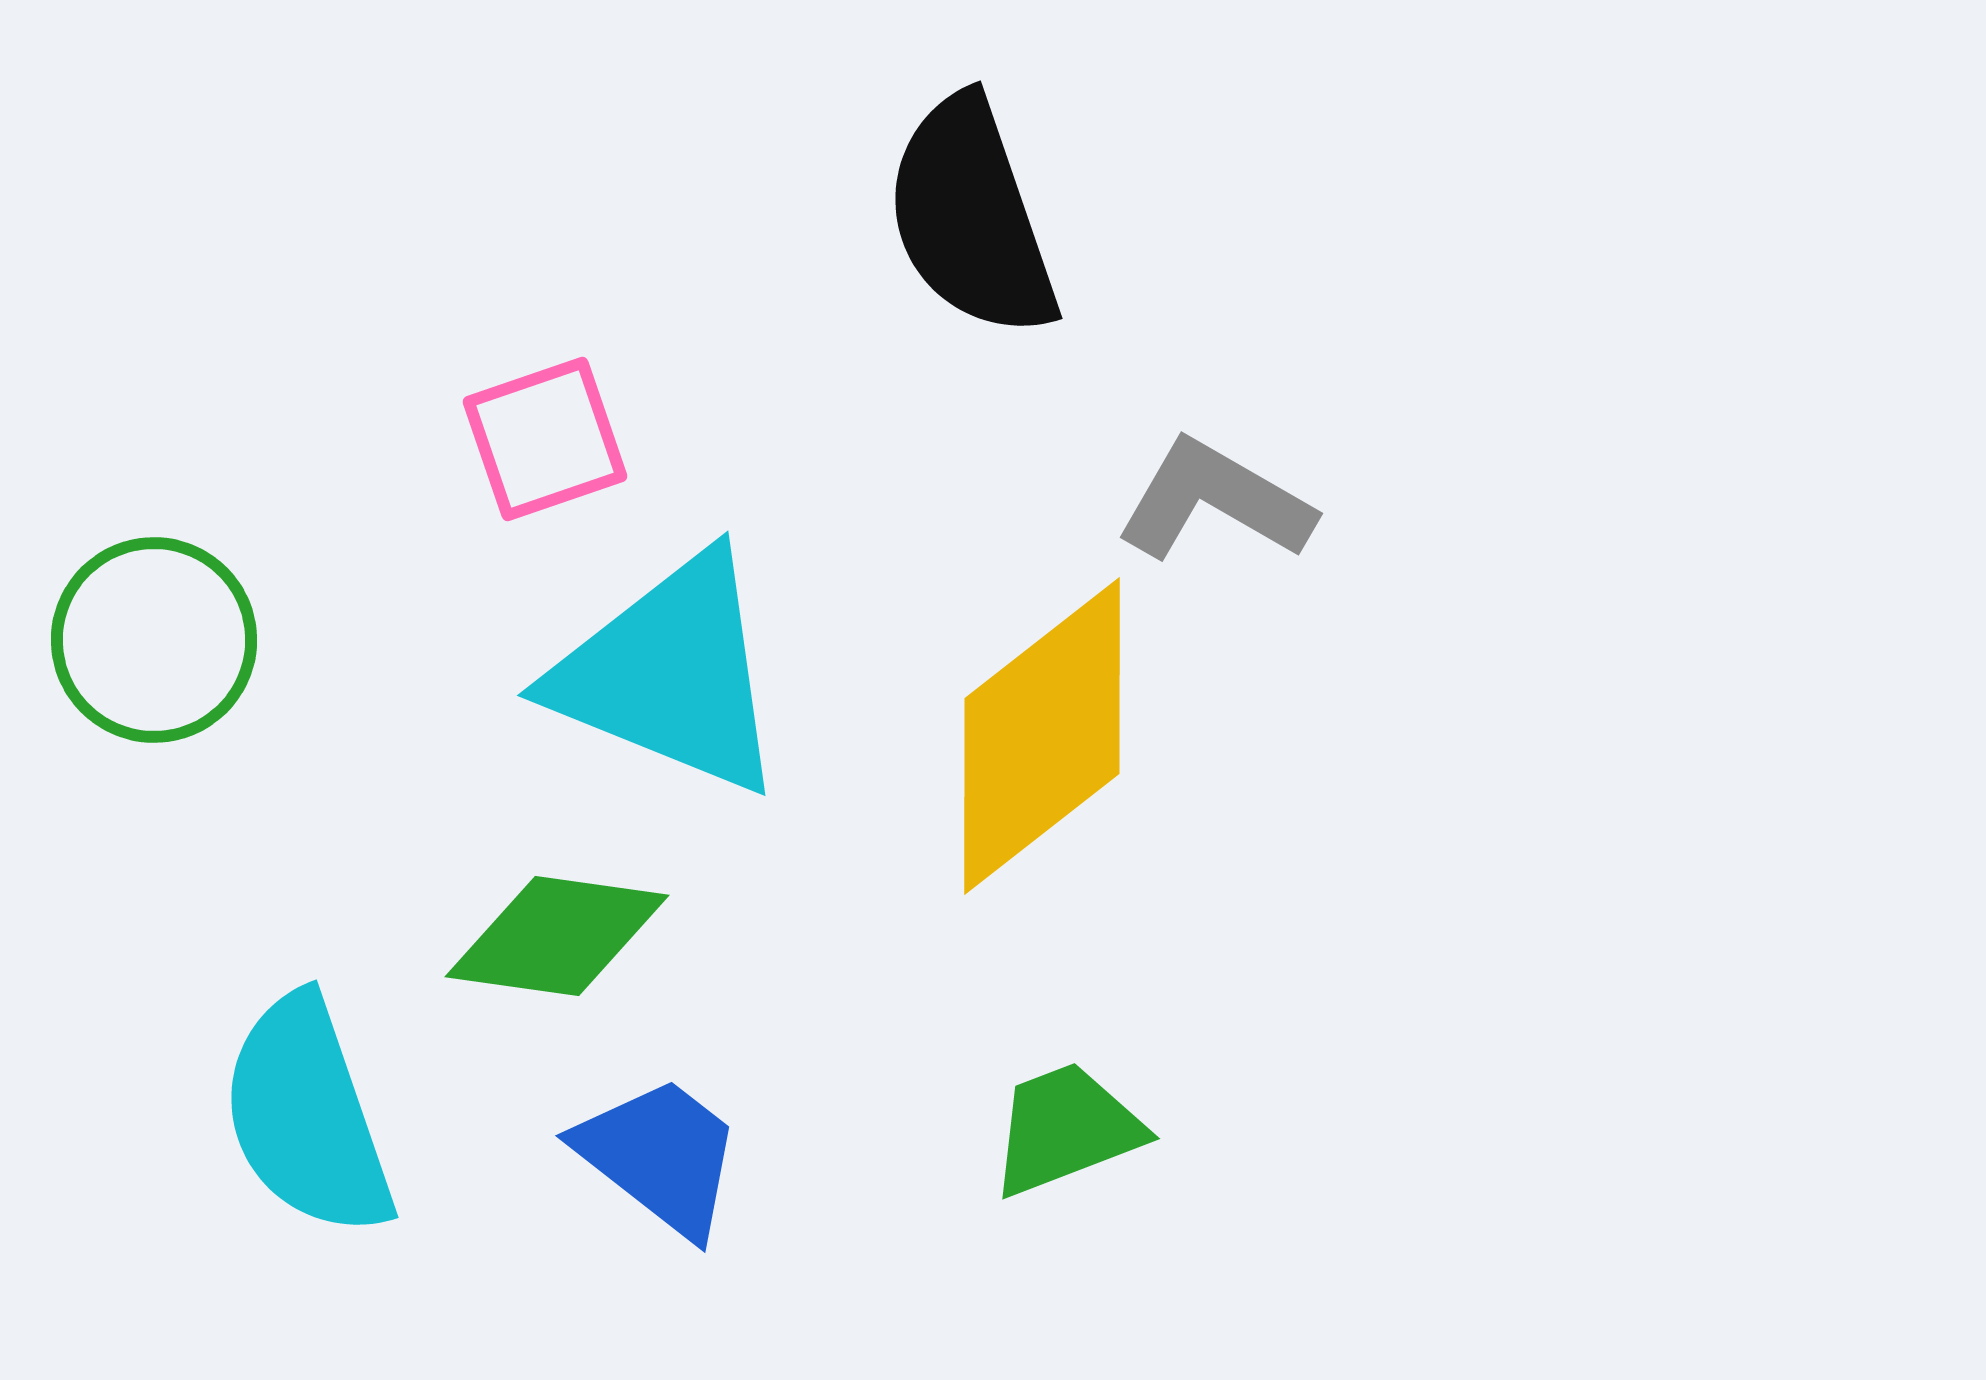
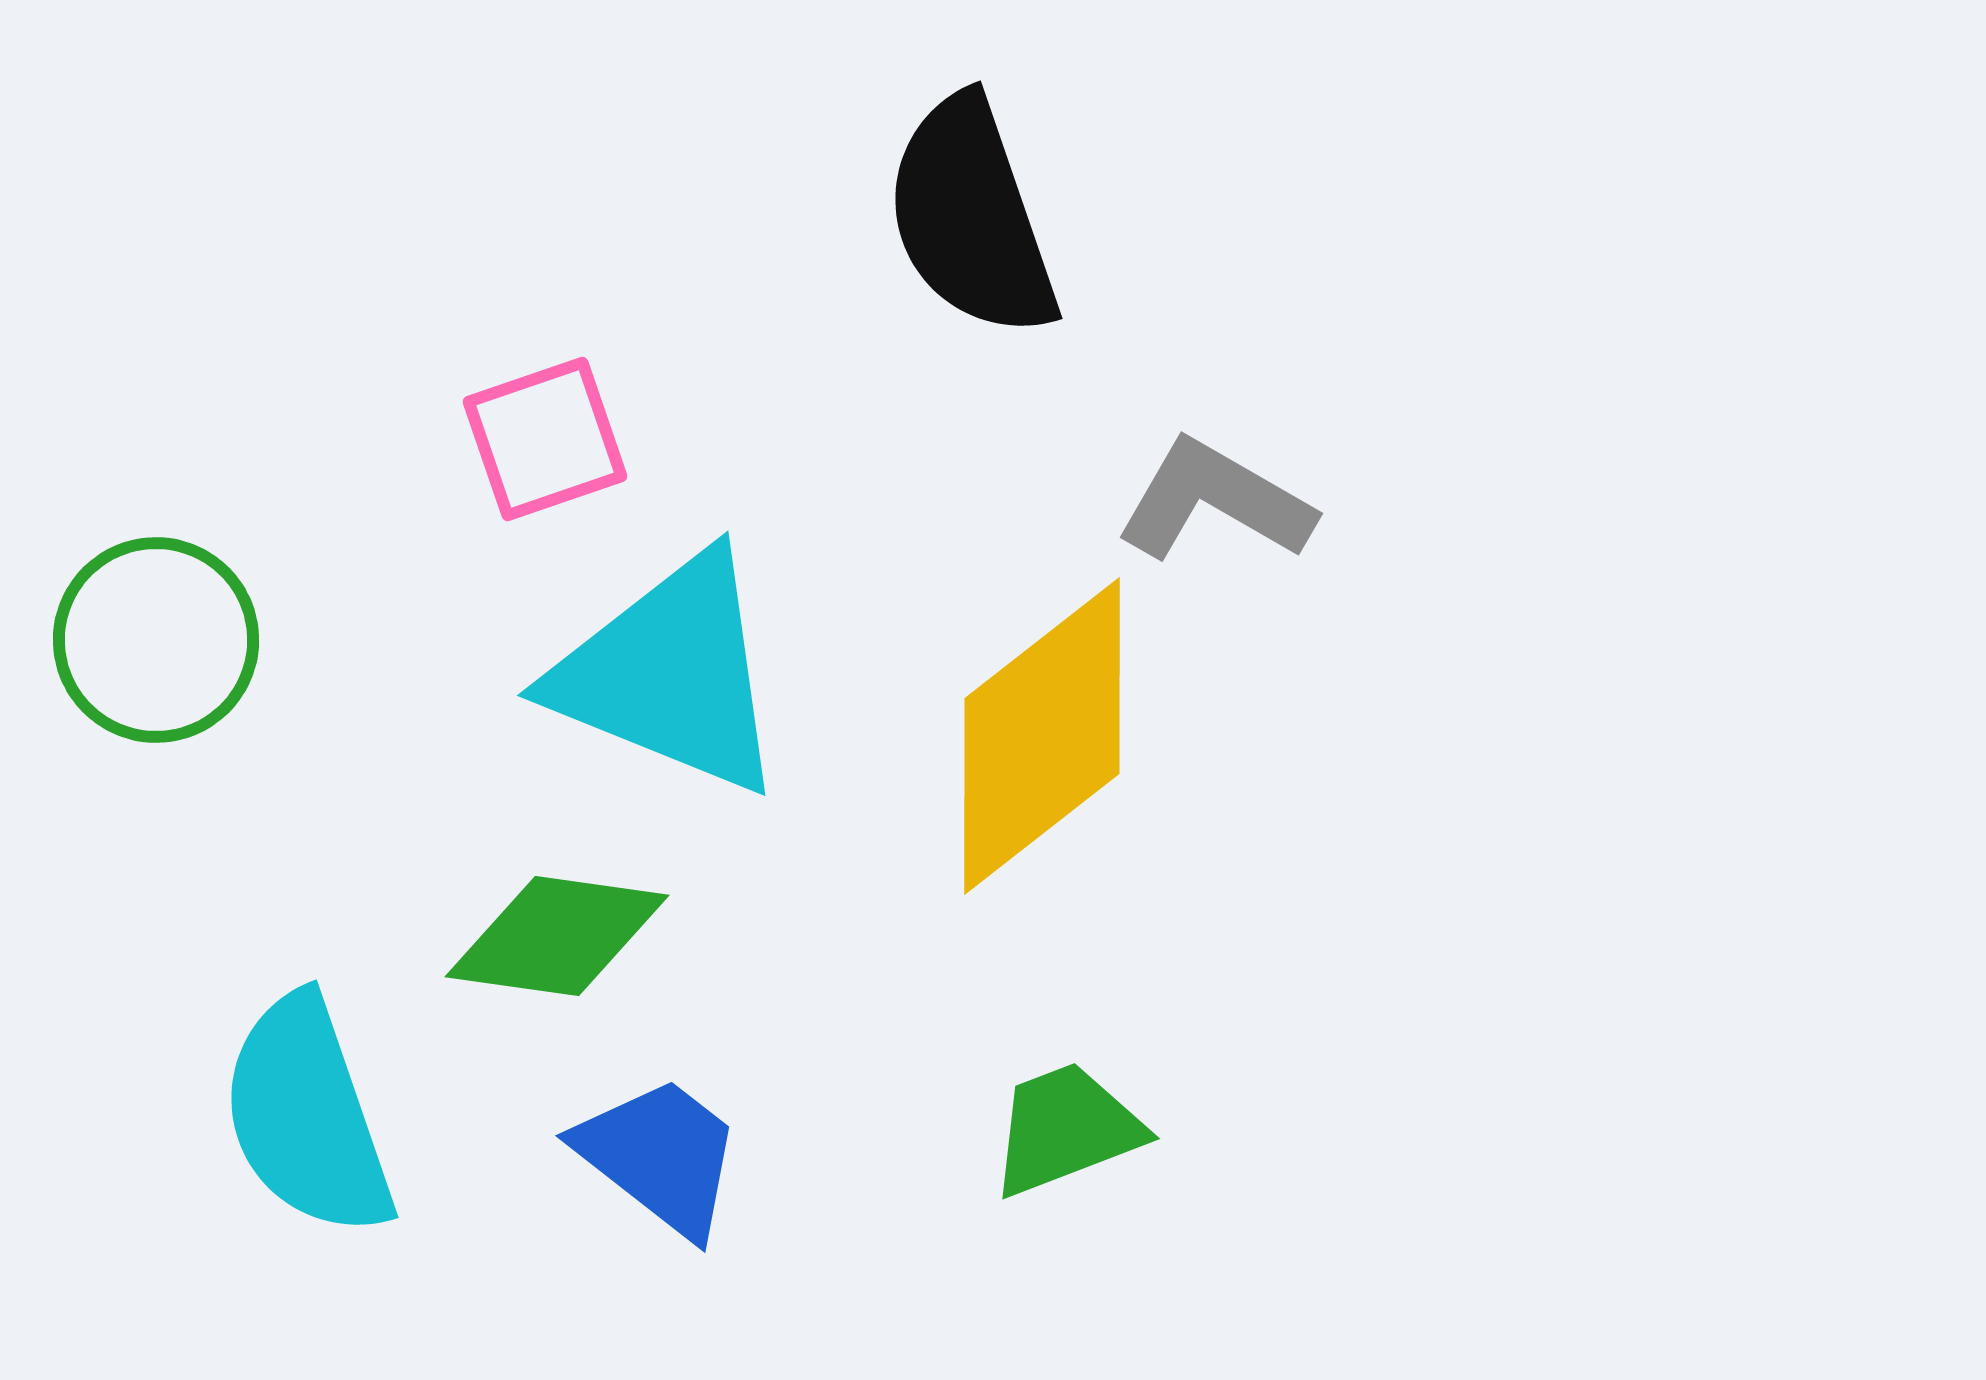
green circle: moved 2 px right
